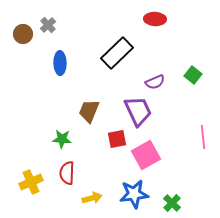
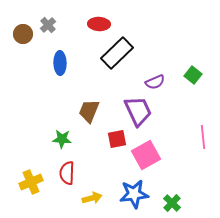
red ellipse: moved 56 px left, 5 px down
